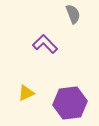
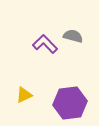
gray semicircle: moved 22 px down; rotated 54 degrees counterclockwise
yellow triangle: moved 2 px left, 2 px down
